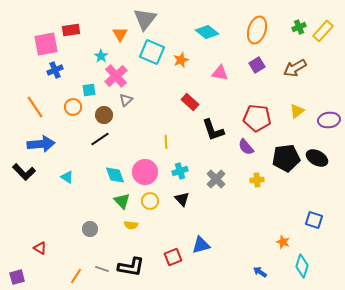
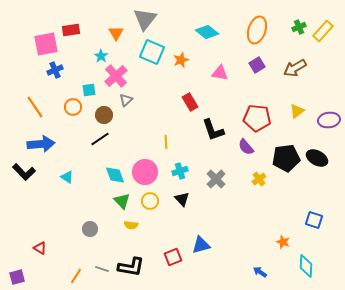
orange triangle at (120, 34): moved 4 px left, 1 px up
red rectangle at (190, 102): rotated 18 degrees clockwise
yellow cross at (257, 180): moved 2 px right, 1 px up; rotated 32 degrees counterclockwise
cyan diamond at (302, 266): moved 4 px right; rotated 15 degrees counterclockwise
